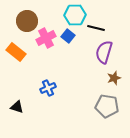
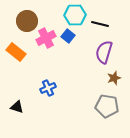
black line: moved 4 px right, 4 px up
